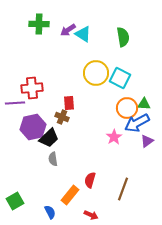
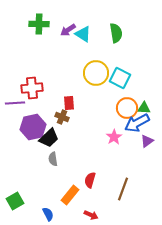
green semicircle: moved 7 px left, 4 px up
green triangle: moved 4 px down
blue semicircle: moved 2 px left, 2 px down
